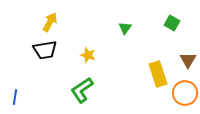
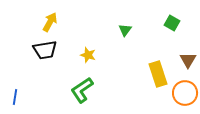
green triangle: moved 2 px down
